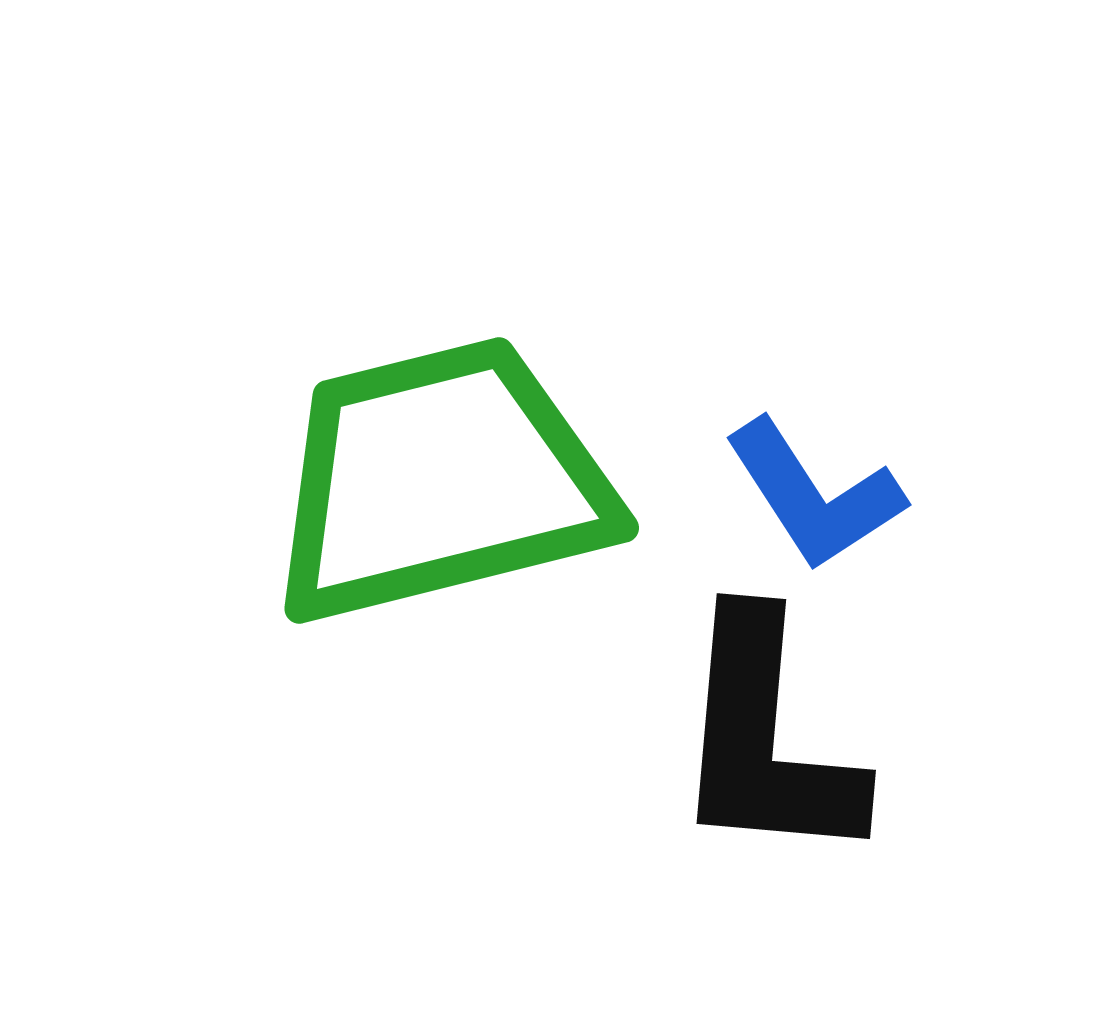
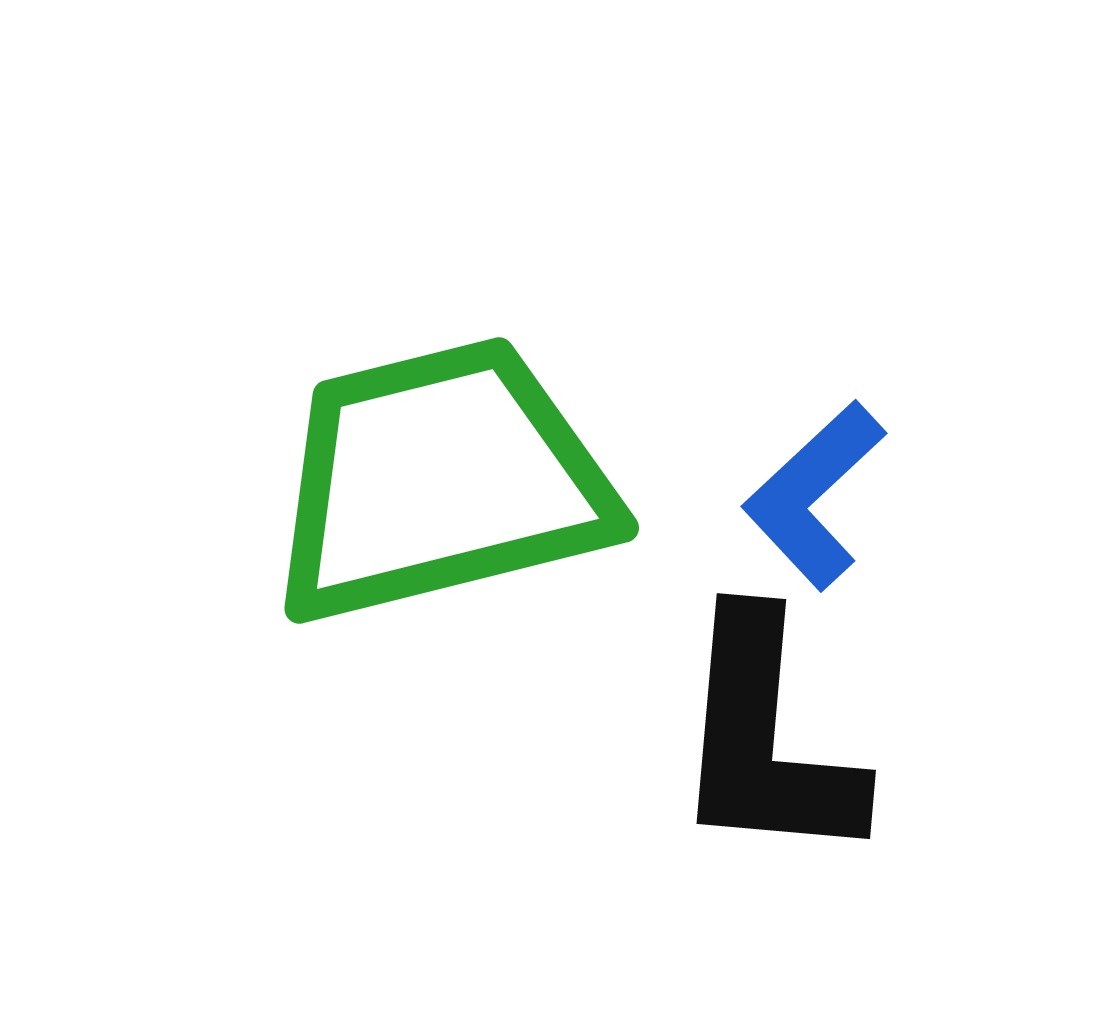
blue L-shape: rotated 80 degrees clockwise
